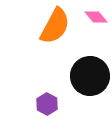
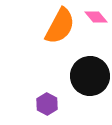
orange semicircle: moved 5 px right
